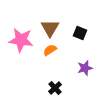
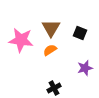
brown triangle: moved 1 px right
black cross: moved 1 px left; rotated 16 degrees clockwise
